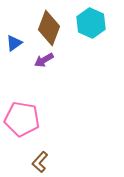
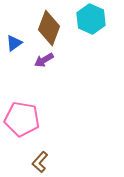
cyan hexagon: moved 4 px up
